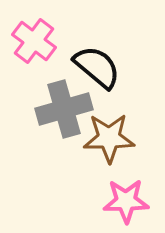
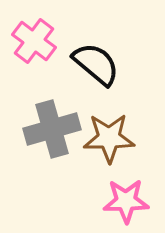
black semicircle: moved 1 px left, 3 px up
gray cross: moved 12 px left, 20 px down
